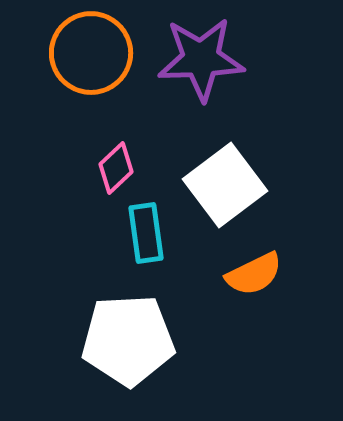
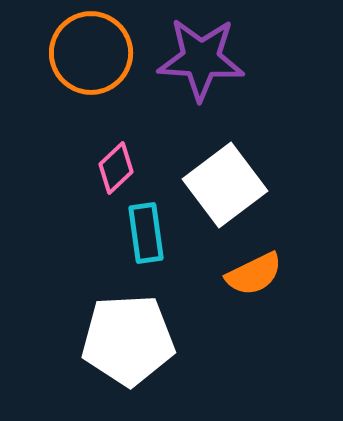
purple star: rotated 6 degrees clockwise
